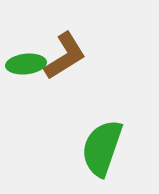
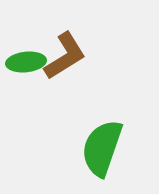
green ellipse: moved 2 px up
